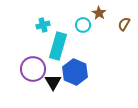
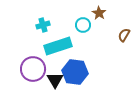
brown semicircle: moved 11 px down
cyan rectangle: rotated 56 degrees clockwise
blue hexagon: rotated 15 degrees counterclockwise
black triangle: moved 2 px right, 2 px up
